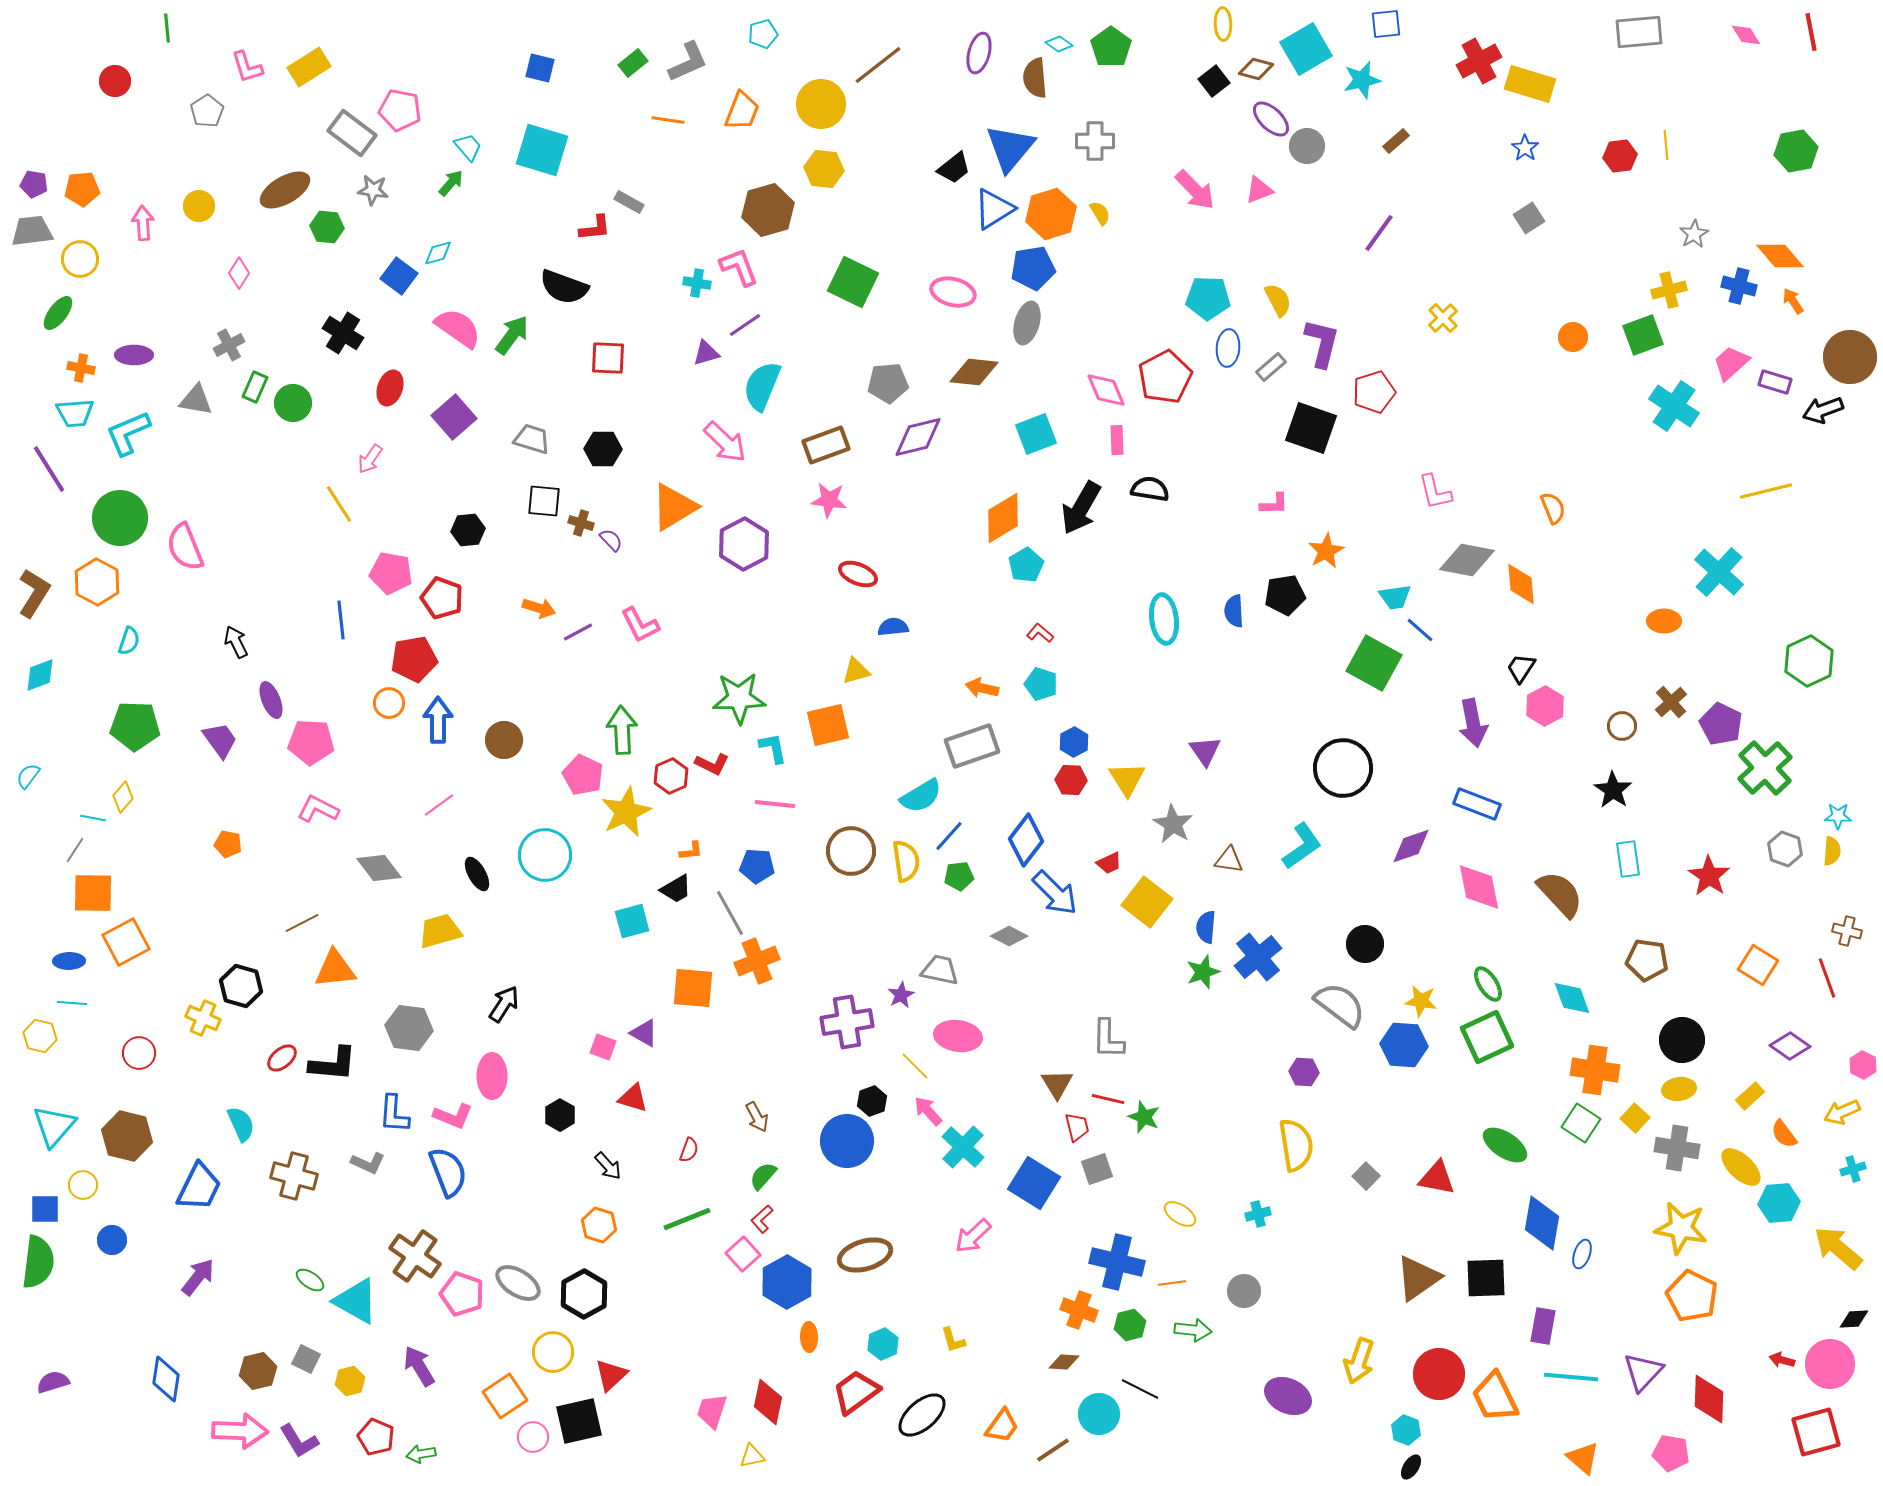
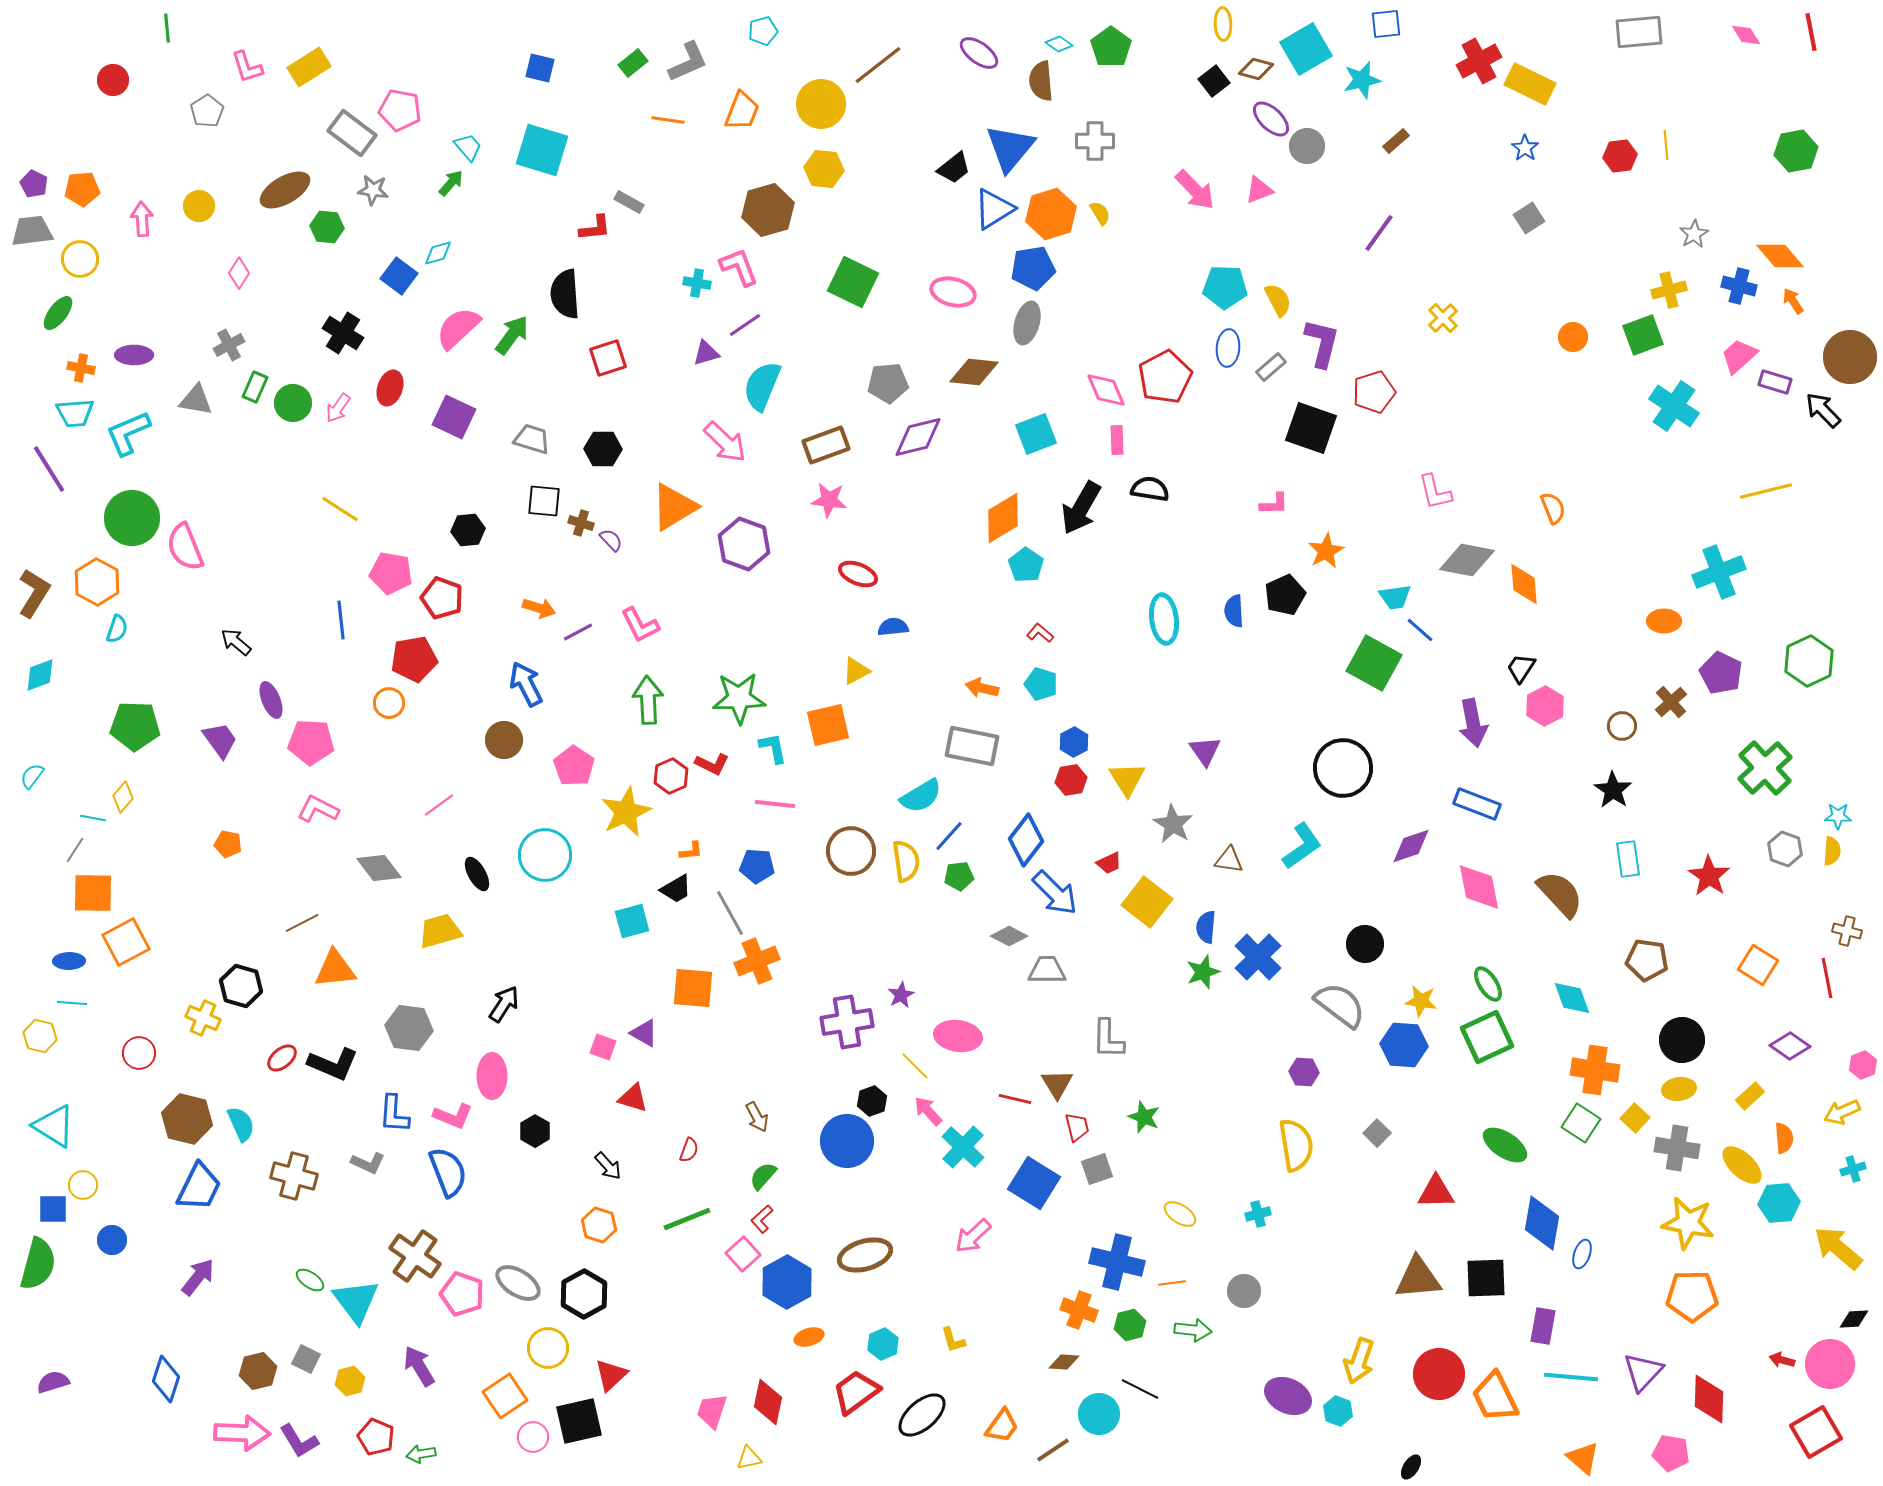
cyan pentagon at (763, 34): moved 3 px up
purple ellipse at (979, 53): rotated 69 degrees counterclockwise
brown semicircle at (1035, 78): moved 6 px right, 3 px down
red circle at (115, 81): moved 2 px left, 1 px up
yellow rectangle at (1530, 84): rotated 9 degrees clockwise
purple pentagon at (34, 184): rotated 16 degrees clockwise
pink arrow at (143, 223): moved 1 px left, 4 px up
black semicircle at (564, 287): moved 1 px right, 7 px down; rotated 66 degrees clockwise
cyan pentagon at (1208, 298): moved 17 px right, 11 px up
pink semicircle at (458, 328): rotated 78 degrees counterclockwise
red square at (608, 358): rotated 21 degrees counterclockwise
pink trapezoid at (1731, 363): moved 8 px right, 7 px up
black arrow at (1823, 410): rotated 66 degrees clockwise
purple square at (454, 417): rotated 24 degrees counterclockwise
pink arrow at (370, 459): moved 32 px left, 51 px up
yellow line at (339, 504): moved 1 px right, 5 px down; rotated 24 degrees counterclockwise
green circle at (120, 518): moved 12 px right
purple hexagon at (744, 544): rotated 12 degrees counterclockwise
cyan pentagon at (1026, 565): rotated 8 degrees counterclockwise
cyan cross at (1719, 572): rotated 27 degrees clockwise
orange diamond at (1521, 584): moved 3 px right
black pentagon at (1285, 595): rotated 15 degrees counterclockwise
cyan semicircle at (129, 641): moved 12 px left, 12 px up
black arrow at (236, 642): rotated 24 degrees counterclockwise
yellow triangle at (856, 671): rotated 12 degrees counterclockwise
blue arrow at (438, 720): moved 88 px right, 36 px up; rotated 27 degrees counterclockwise
purple pentagon at (1721, 724): moved 51 px up
green arrow at (622, 730): moved 26 px right, 30 px up
gray rectangle at (972, 746): rotated 30 degrees clockwise
pink pentagon at (583, 775): moved 9 px left, 9 px up; rotated 9 degrees clockwise
cyan semicircle at (28, 776): moved 4 px right
red hexagon at (1071, 780): rotated 12 degrees counterclockwise
blue cross at (1258, 957): rotated 6 degrees counterclockwise
gray trapezoid at (940, 970): moved 107 px right; rotated 12 degrees counterclockwise
red line at (1827, 978): rotated 9 degrees clockwise
black L-shape at (333, 1064): rotated 18 degrees clockwise
pink hexagon at (1863, 1065): rotated 12 degrees clockwise
red line at (1108, 1099): moved 93 px left
black hexagon at (560, 1115): moved 25 px left, 16 px down
cyan triangle at (54, 1126): rotated 39 degrees counterclockwise
orange semicircle at (1784, 1134): moved 4 px down; rotated 148 degrees counterclockwise
brown hexagon at (127, 1136): moved 60 px right, 17 px up
yellow ellipse at (1741, 1167): moved 1 px right, 2 px up
gray square at (1366, 1176): moved 11 px right, 43 px up
red triangle at (1437, 1178): moved 1 px left, 14 px down; rotated 12 degrees counterclockwise
blue square at (45, 1209): moved 8 px right
yellow star at (1681, 1228): moved 7 px right, 5 px up
green semicircle at (38, 1262): moved 2 px down; rotated 8 degrees clockwise
brown triangle at (1418, 1278): rotated 30 degrees clockwise
orange pentagon at (1692, 1296): rotated 27 degrees counterclockwise
cyan triangle at (356, 1301): rotated 24 degrees clockwise
orange ellipse at (809, 1337): rotated 76 degrees clockwise
yellow circle at (553, 1352): moved 5 px left, 4 px up
blue diamond at (166, 1379): rotated 9 degrees clockwise
cyan hexagon at (1406, 1430): moved 68 px left, 19 px up
pink arrow at (240, 1431): moved 2 px right, 2 px down
red square at (1816, 1432): rotated 15 degrees counterclockwise
yellow triangle at (752, 1456): moved 3 px left, 2 px down
